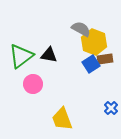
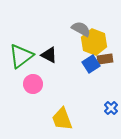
black triangle: rotated 18 degrees clockwise
